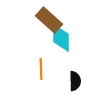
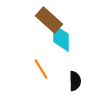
orange line: rotated 30 degrees counterclockwise
